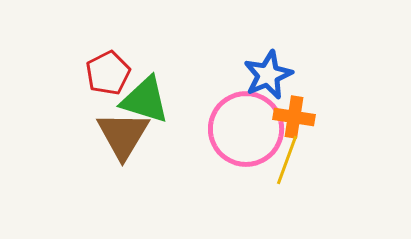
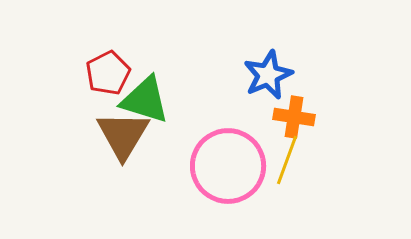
pink circle: moved 18 px left, 37 px down
